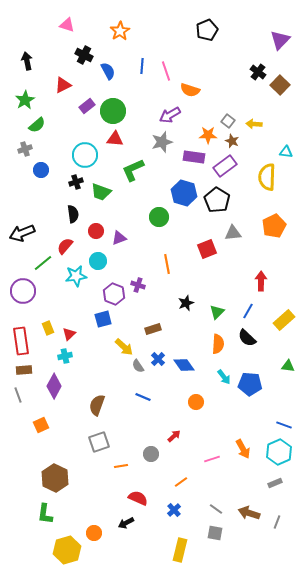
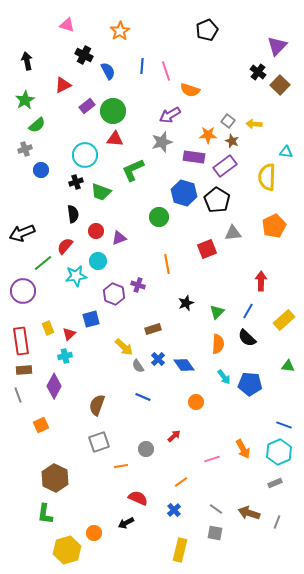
purple triangle at (280, 40): moved 3 px left, 6 px down
blue square at (103, 319): moved 12 px left
gray circle at (151, 454): moved 5 px left, 5 px up
